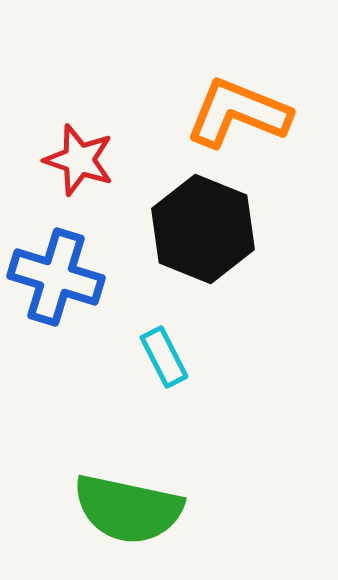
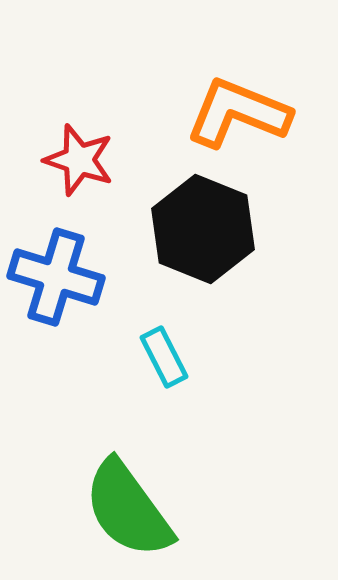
green semicircle: rotated 42 degrees clockwise
